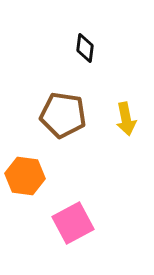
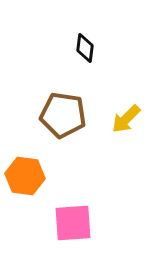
yellow arrow: rotated 56 degrees clockwise
pink square: rotated 24 degrees clockwise
